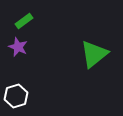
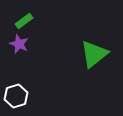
purple star: moved 1 px right, 3 px up
